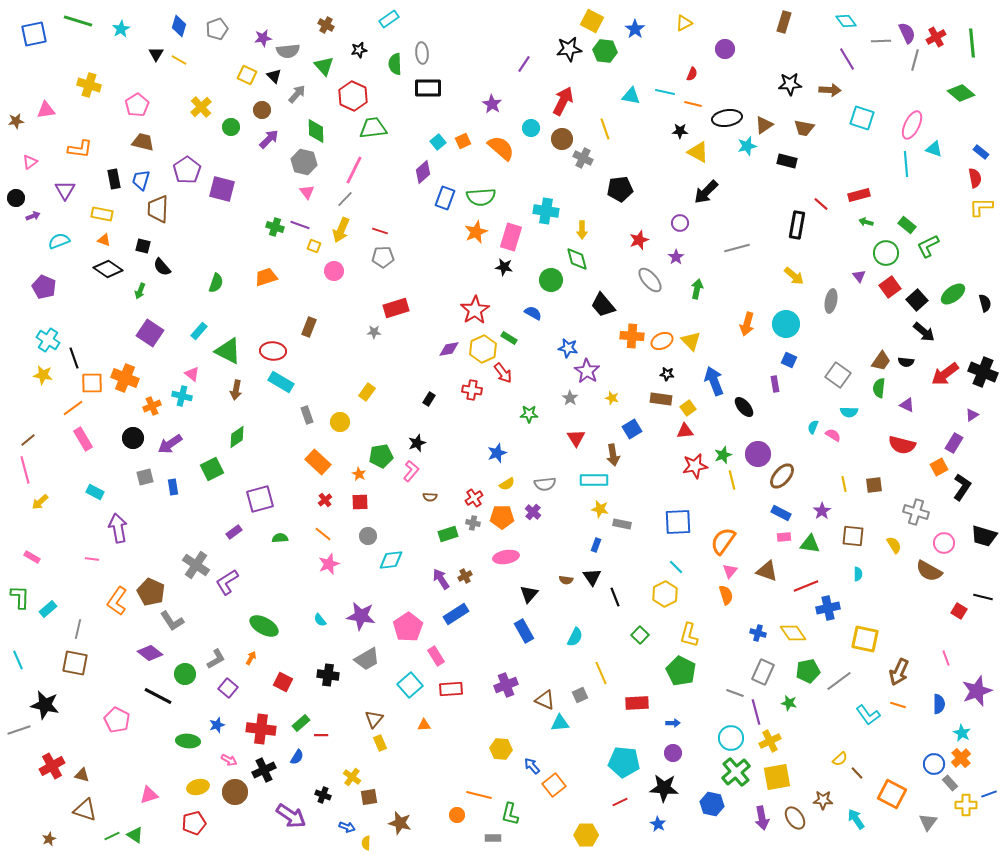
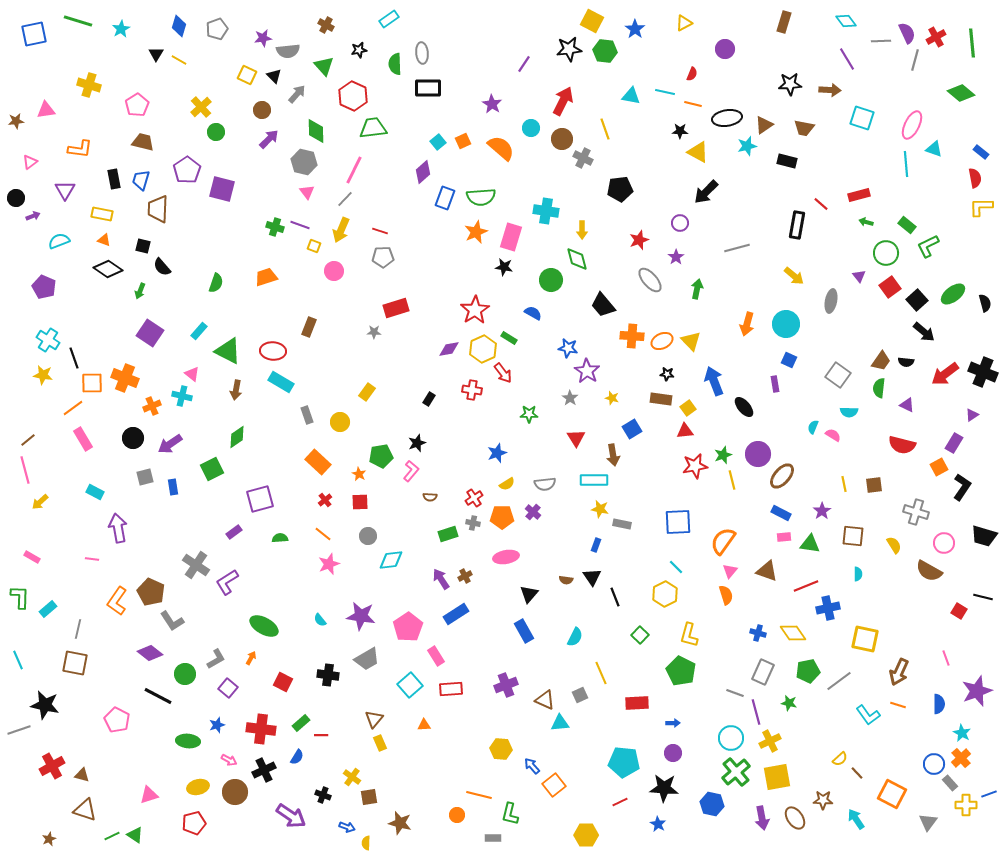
green circle at (231, 127): moved 15 px left, 5 px down
